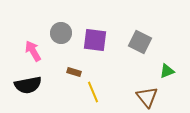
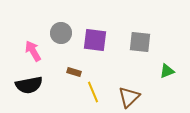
gray square: rotated 20 degrees counterclockwise
black semicircle: moved 1 px right
brown triangle: moved 18 px left; rotated 25 degrees clockwise
